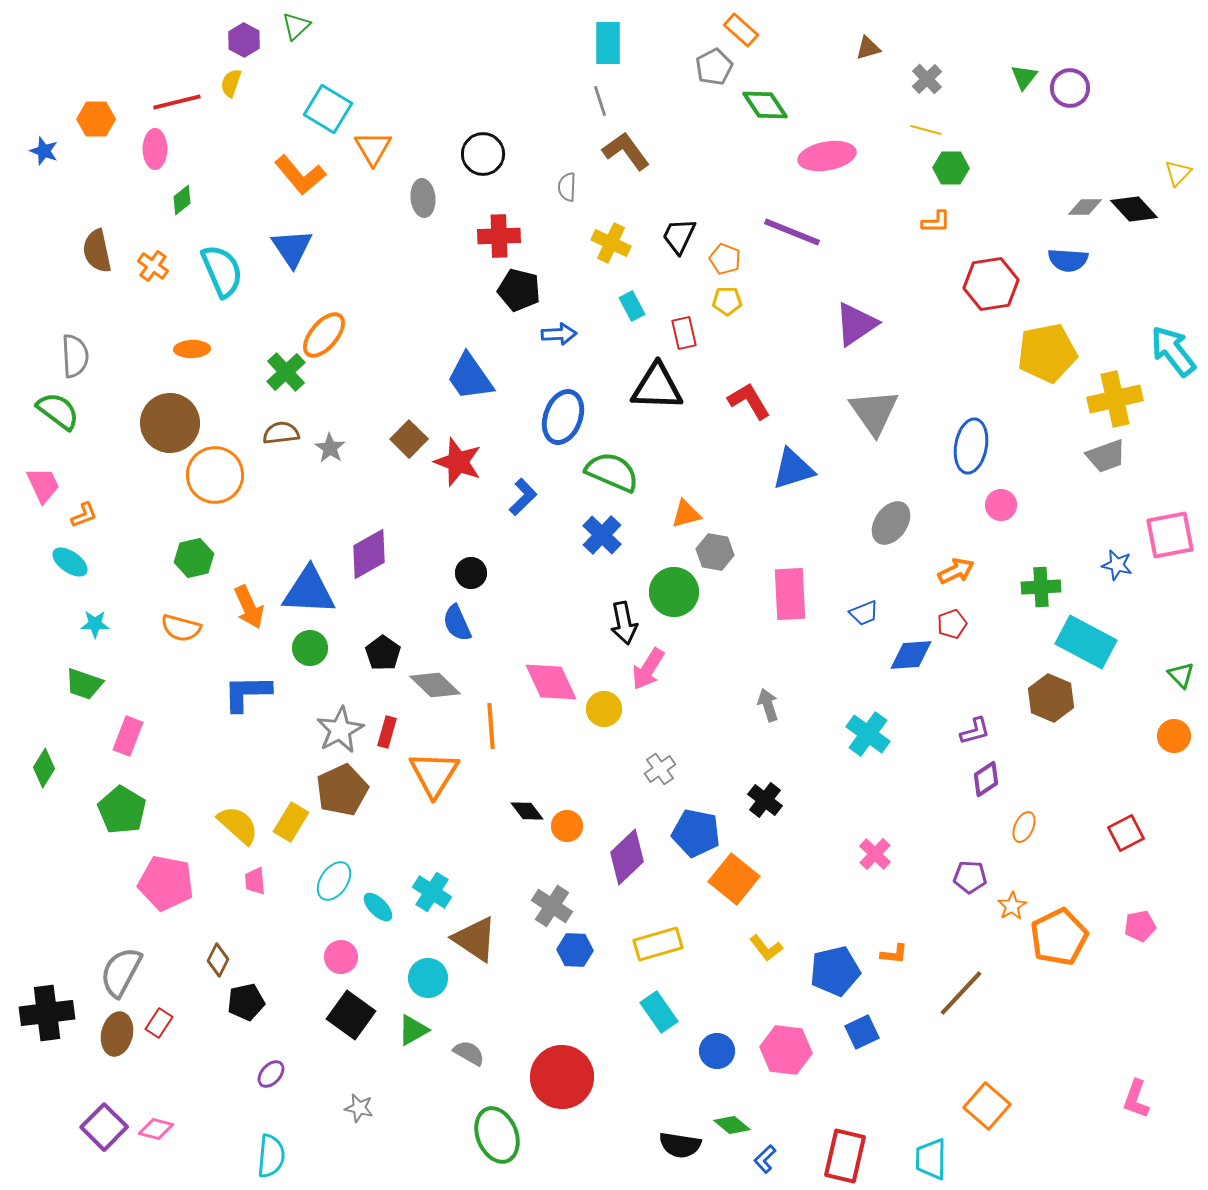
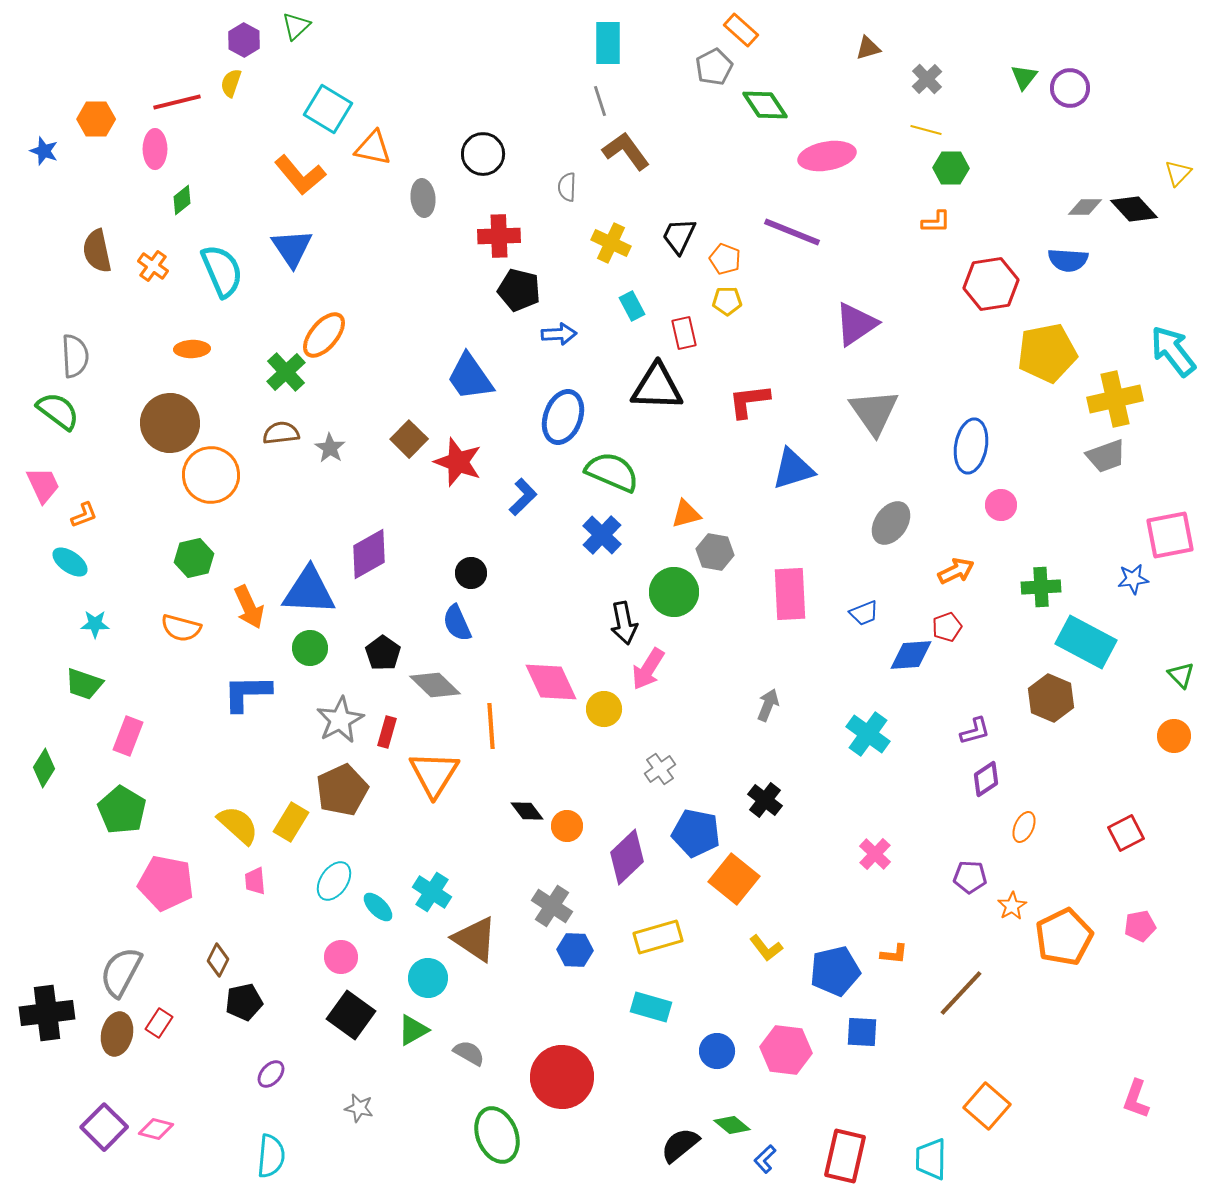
orange triangle at (373, 148): rotated 48 degrees counterclockwise
red L-shape at (749, 401): rotated 66 degrees counterclockwise
orange circle at (215, 475): moved 4 px left
blue star at (1117, 565): moved 16 px right, 14 px down; rotated 20 degrees counterclockwise
red pentagon at (952, 624): moved 5 px left, 3 px down
gray arrow at (768, 705): rotated 40 degrees clockwise
gray star at (340, 730): moved 10 px up
orange pentagon at (1059, 937): moved 5 px right
yellow rectangle at (658, 944): moved 7 px up
black pentagon at (246, 1002): moved 2 px left
cyan rectangle at (659, 1012): moved 8 px left, 5 px up; rotated 39 degrees counterclockwise
blue square at (862, 1032): rotated 28 degrees clockwise
black semicircle at (680, 1145): rotated 132 degrees clockwise
